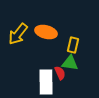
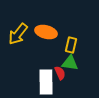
yellow rectangle: moved 2 px left
